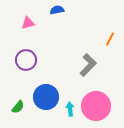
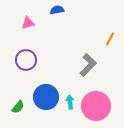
cyan arrow: moved 7 px up
